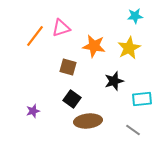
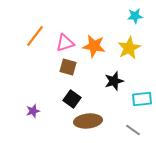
pink triangle: moved 4 px right, 15 px down
